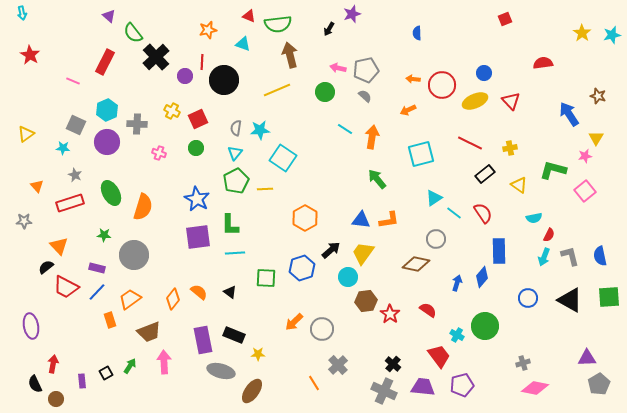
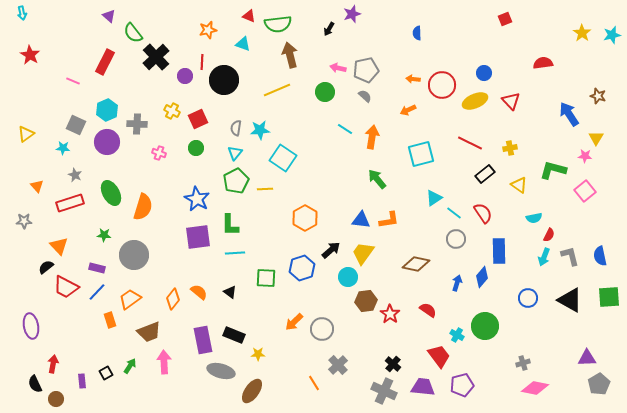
pink star at (585, 156): rotated 16 degrees clockwise
gray circle at (436, 239): moved 20 px right
